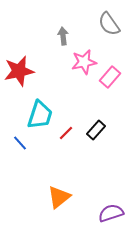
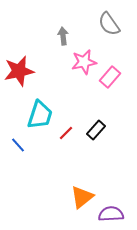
blue line: moved 2 px left, 2 px down
orange triangle: moved 23 px right
purple semicircle: moved 1 px down; rotated 15 degrees clockwise
